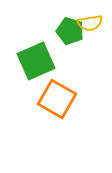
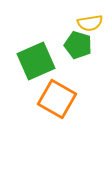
green pentagon: moved 8 px right, 14 px down
